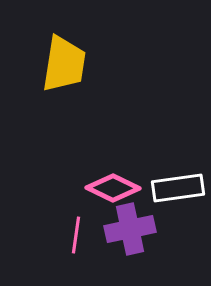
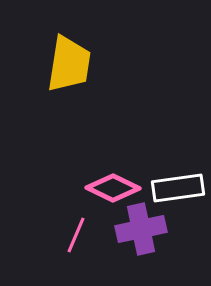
yellow trapezoid: moved 5 px right
purple cross: moved 11 px right
pink line: rotated 15 degrees clockwise
